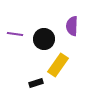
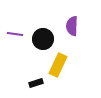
black circle: moved 1 px left
yellow rectangle: rotated 10 degrees counterclockwise
